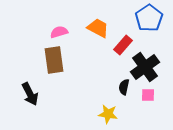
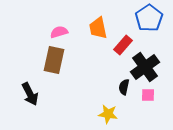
orange trapezoid: rotated 130 degrees counterclockwise
brown rectangle: rotated 20 degrees clockwise
